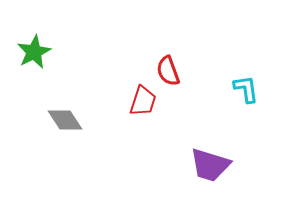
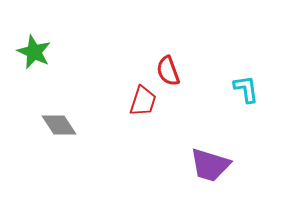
green star: rotated 20 degrees counterclockwise
gray diamond: moved 6 px left, 5 px down
